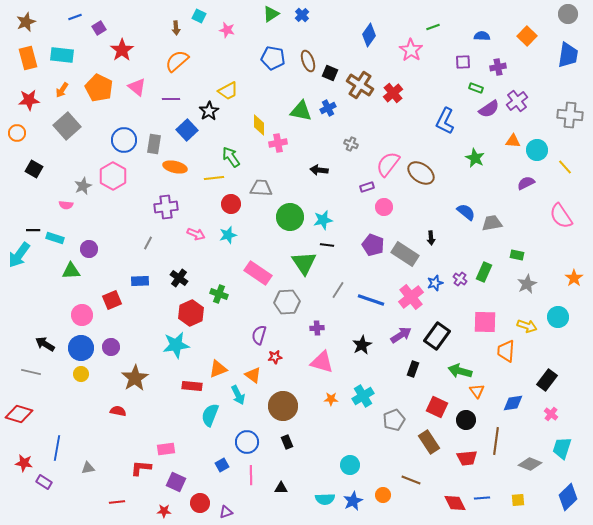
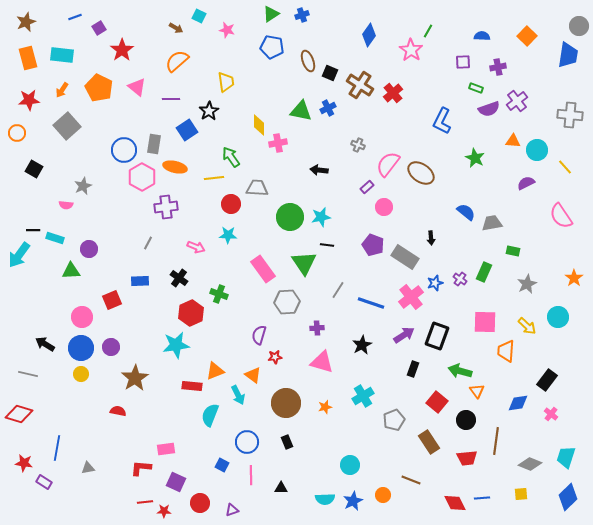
gray circle at (568, 14): moved 11 px right, 12 px down
blue cross at (302, 15): rotated 24 degrees clockwise
green line at (433, 27): moved 5 px left, 4 px down; rotated 40 degrees counterclockwise
brown arrow at (176, 28): rotated 56 degrees counterclockwise
blue pentagon at (273, 58): moved 1 px left, 11 px up
yellow trapezoid at (228, 91): moved 2 px left, 9 px up; rotated 70 degrees counterclockwise
purple semicircle at (489, 109): rotated 15 degrees clockwise
blue L-shape at (445, 121): moved 3 px left
blue square at (187, 130): rotated 10 degrees clockwise
blue circle at (124, 140): moved 10 px down
gray cross at (351, 144): moved 7 px right, 1 px down
pink hexagon at (113, 176): moved 29 px right, 1 px down
purple rectangle at (367, 187): rotated 24 degrees counterclockwise
gray trapezoid at (261, 188): moved 4 px left
cyan star at (323, 220): moved 2 px left, 3 px up
pink arrow at (196, 234): moved 13 px down
cyan star at (228, 235): rotated 18 degrees clockwise
gray rectangle at (405, 254): moved 3 px down
green rectangle at (517, 255): moved 4 px left, 4 px up
pink rectangle at (258, 273): moved 5 px right, 4 px up; rotated 20 degrees clockwise
blue line at (371, 300): moved 3 px down
pink circle at (82, 315): moved 2 px down
yellow arrow at (527, 326): rotated 24 degrees clockwise
purple arrow at (401, 335): moved 3 px right
black rectangle at (437, 336): rotated 16 degrees counterclockwise
orange triangle at (218, 369): moved 3 px left, 2 px down
gray line at (31, 372): moved 3 px left, 2 px down
orange star at (331, 399): moved 6 px left, 8 px down; rotated 16 degrees counterclockwise
blue diamond at (513, 403): moved 5 px right
brown circle at (283, 406): moved 3 px right, 3 px up
red square at (437, 407): moved 5 px up; rotated 15 degrees clockwise
cyan trapezoid at (562, 448): moved 4 px right, 9 px down
blue square at (222, 465): rotated 32 degrees counterclockwise
yellow square at (518, 500): moved 3 px right, 6 px up
red line at (117, 502): moved 28 px right
purple triangle at (226, 512): moved 6 px right, 2 px up
